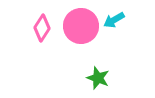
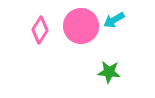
pink diamond: moved 2 px left, 2 px down
green star: moved 11 px right, 6 px up; rotated 15 degrees counterclockwise
